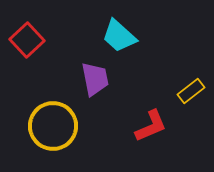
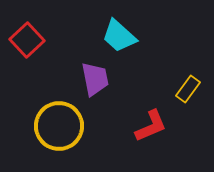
yellow rectangle: moved 3 px left, 2 px up; rotated 16 degrees counterclockwise
yellow circle: moved 6 px right
